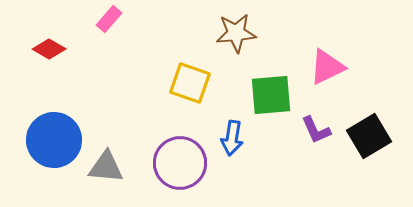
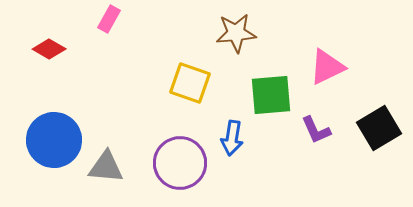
pink rectangle: rotated 12 degrees counterclockwise
black square: moved 10 px right, 8 px up
